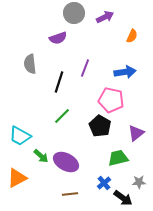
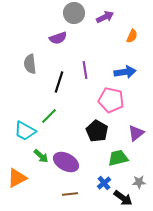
purple line: moved 2 px down; rotated 30 degrees counterclockwise
green line: moved 13 px left
black pentagon: moved 3 px left, 5 px down
cyan trapezoid: moved 5 px right, 5 px up
